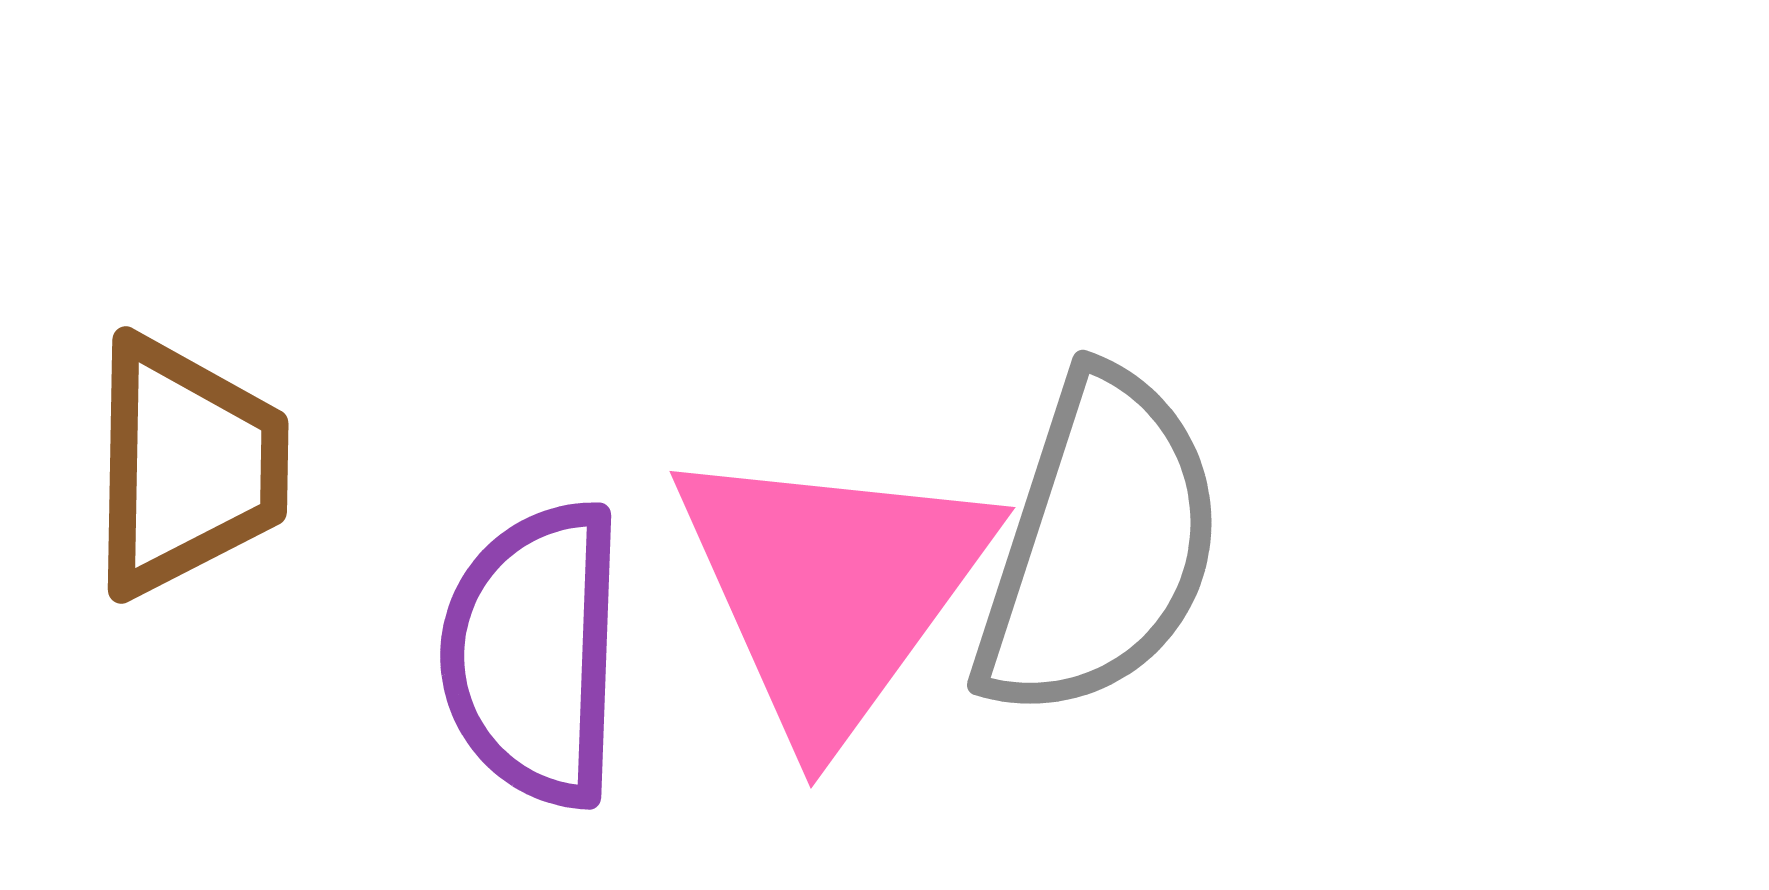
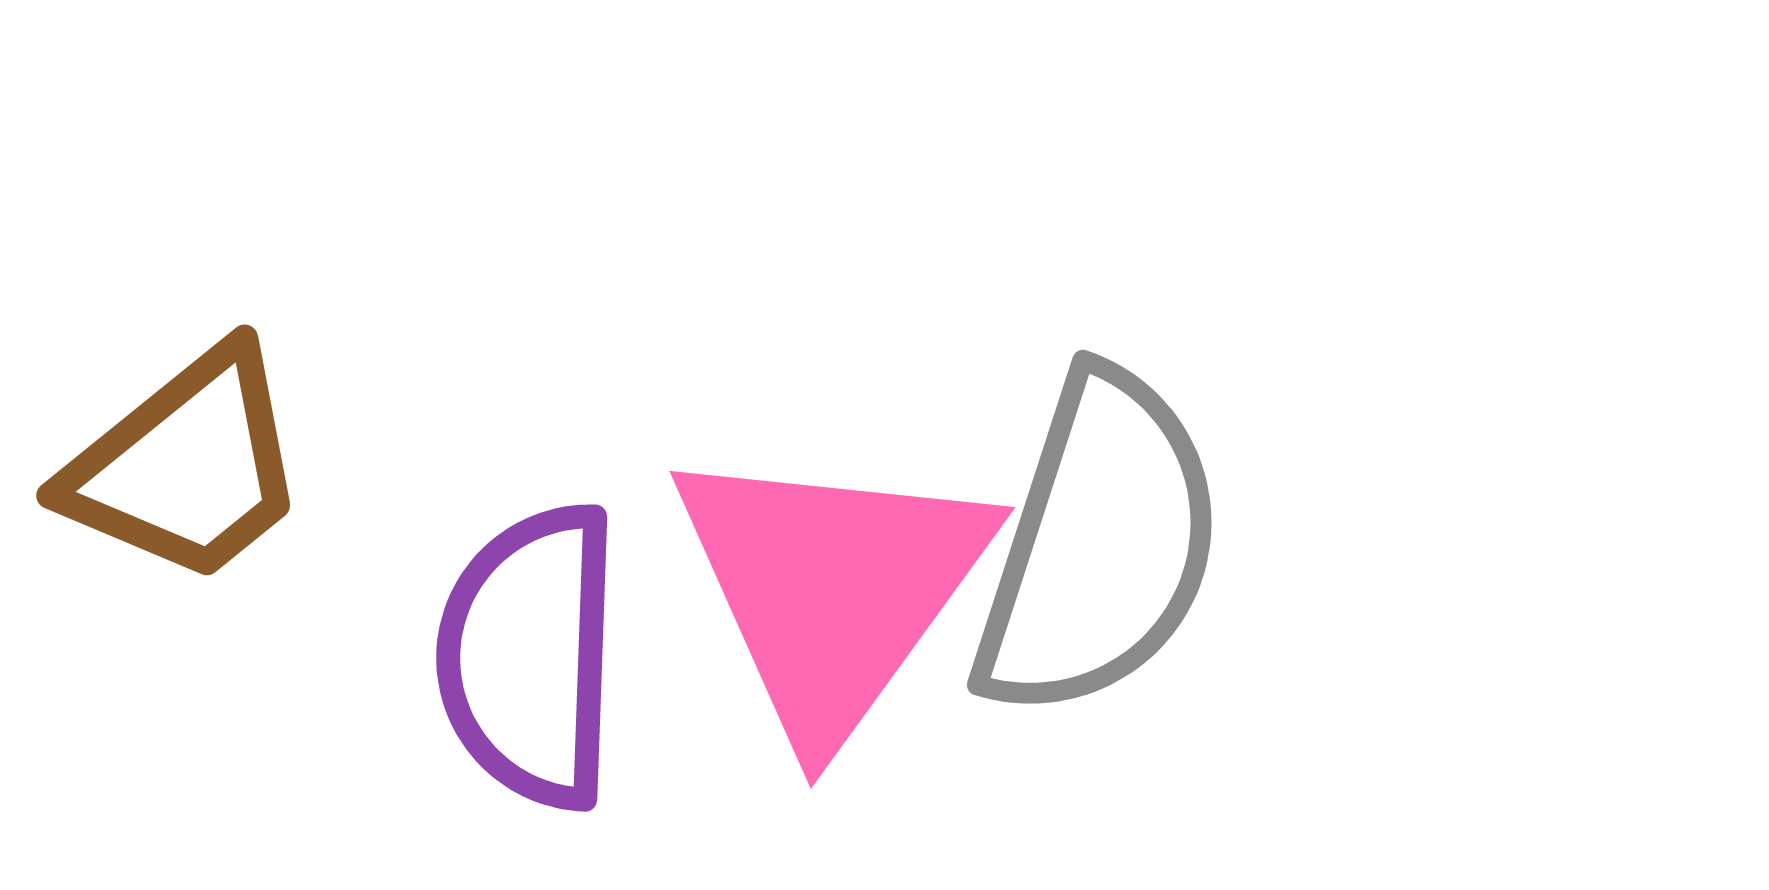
brown trapezoid: rotated 50 degrees clockwise
purple semicircle: moved 4 px left, 2 px down
